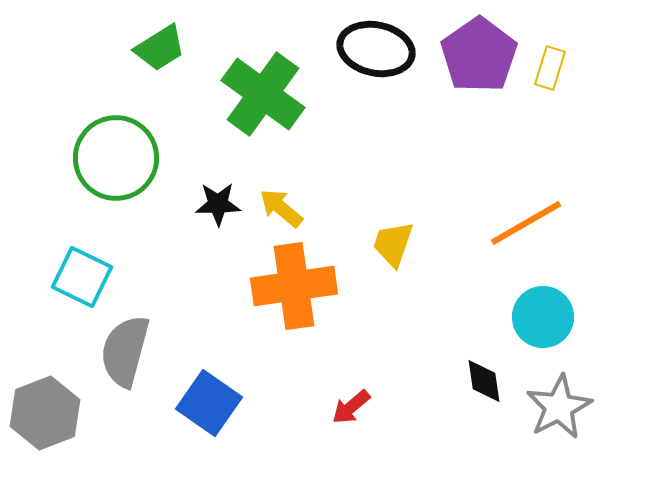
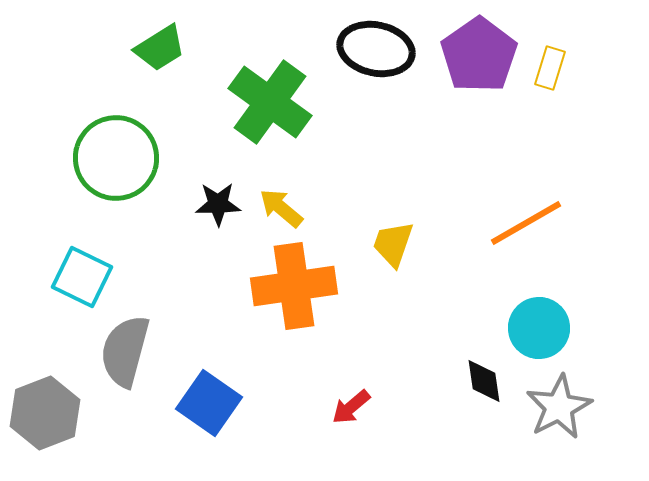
green cross: moved 7 px right, 8 px down
cyan circle: moved 4 px left, 11 px down
